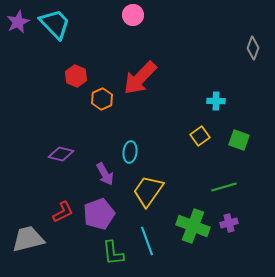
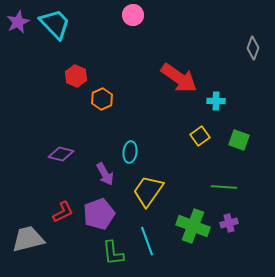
red arrow: moved 39 px right; rotated 99 degrees counterclockwise
green line: rotated 20 degrees clockwise
